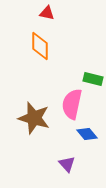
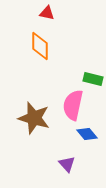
pink semicircle: moved 1 px right, 1 px down
